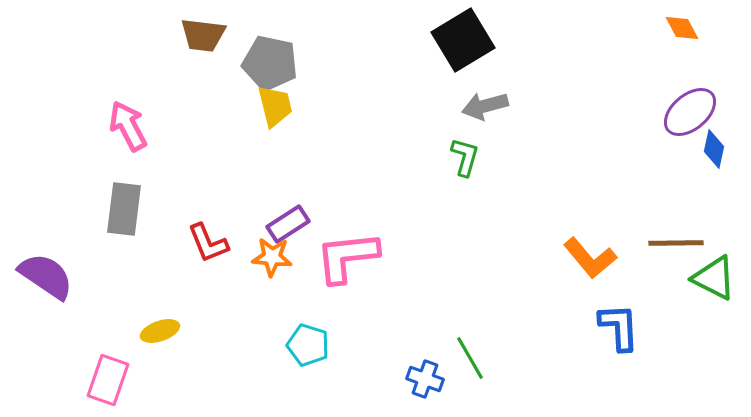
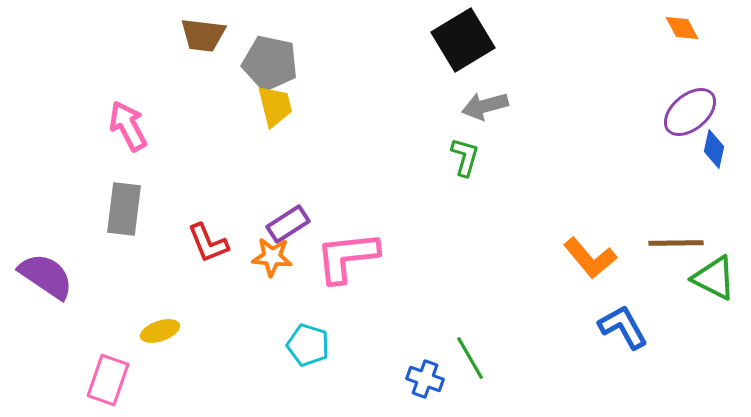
blue L-shape: moved 4 px right; rotated 26 degrees counterclockwise
